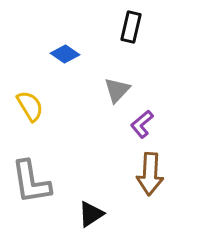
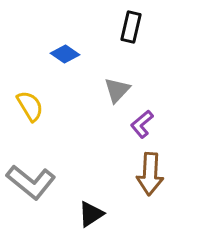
gray L-shape: rotated 42 degrees counterclockwise
